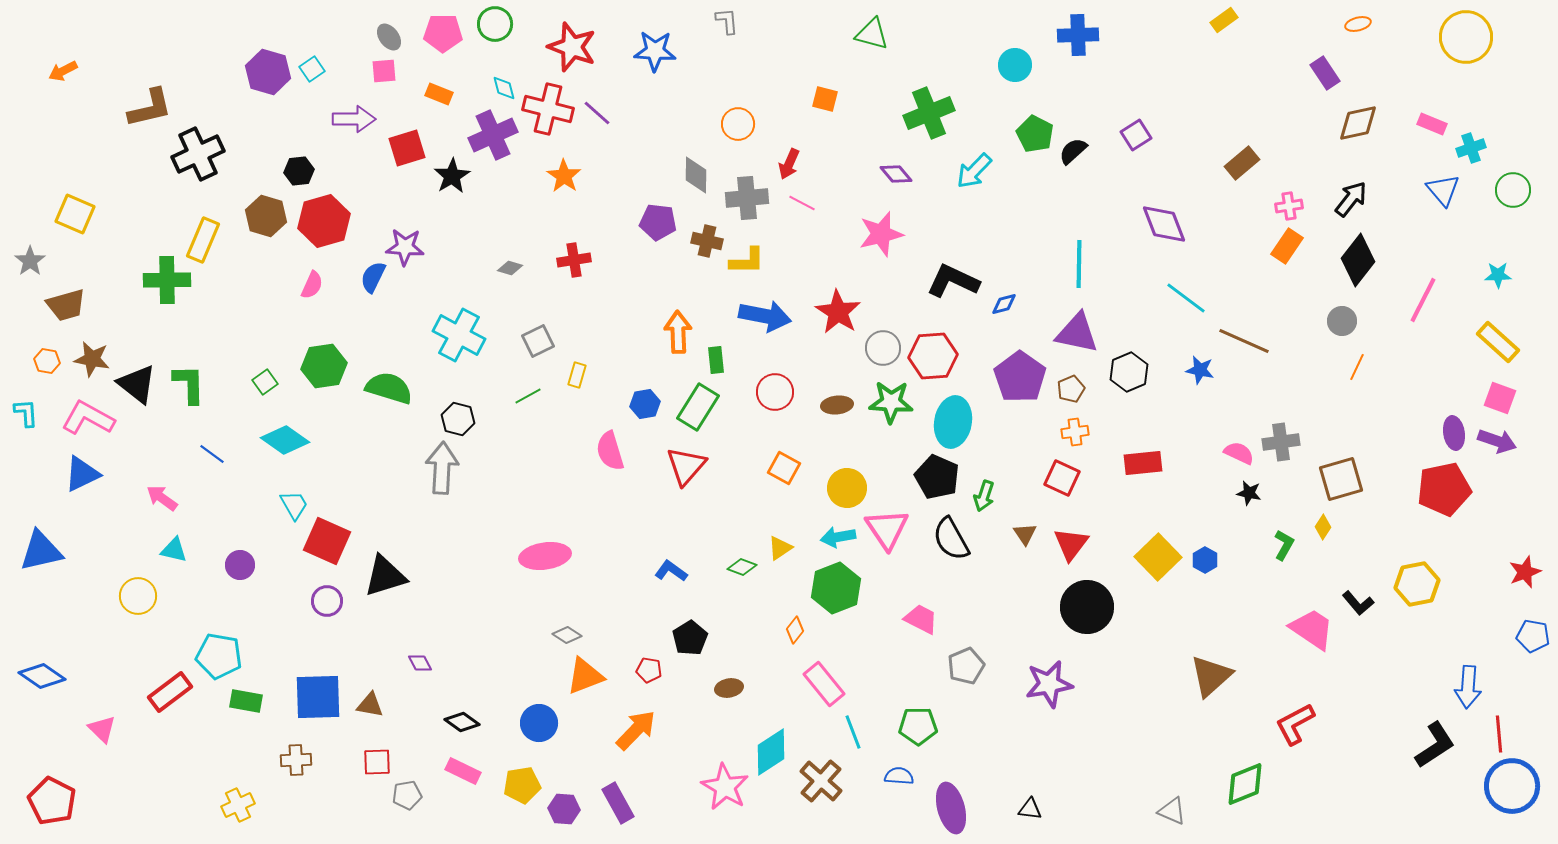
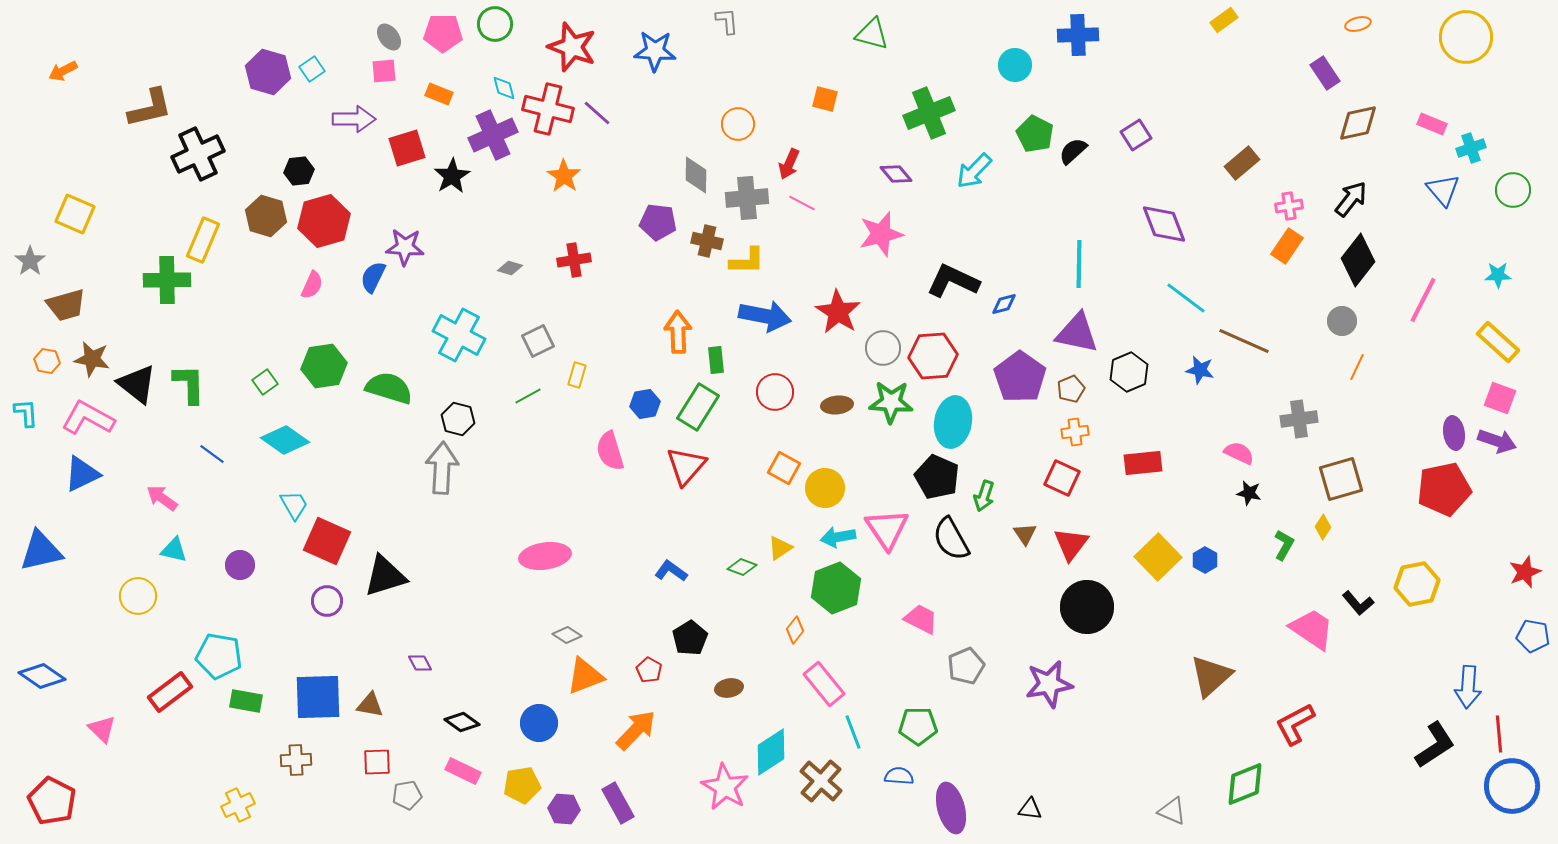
gray cross at (1281, 442): moved 18 px right, 23 px up
yellow circle at (847, 488): moved 22 px left
red pentagon at (649, 670): rotated 20 degrees clockwise
